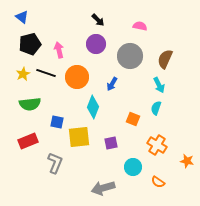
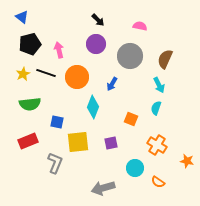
orange square: moved 2 px left
yellow square: moved 1 px left, 5 px down
cyan circle: moved 2 px right, 1 px down
